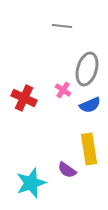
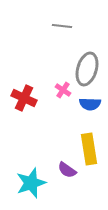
blue semicircle: moved 1 px up; rotated 25 degrees clockwise
